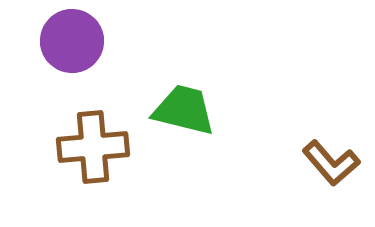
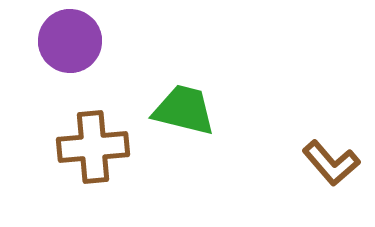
purple circle: moved 2 px left
